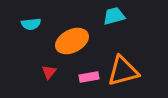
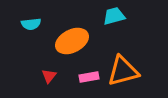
red triangle: moved 4 px down
